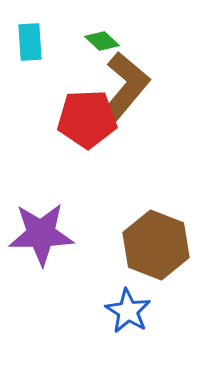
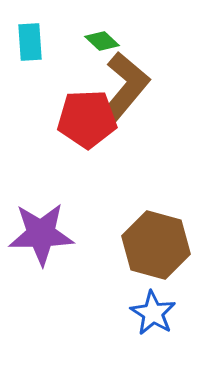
brown hexagon: rotated 6 degrees counterclockwise
blue star: moved 25 px right, 2 px down
